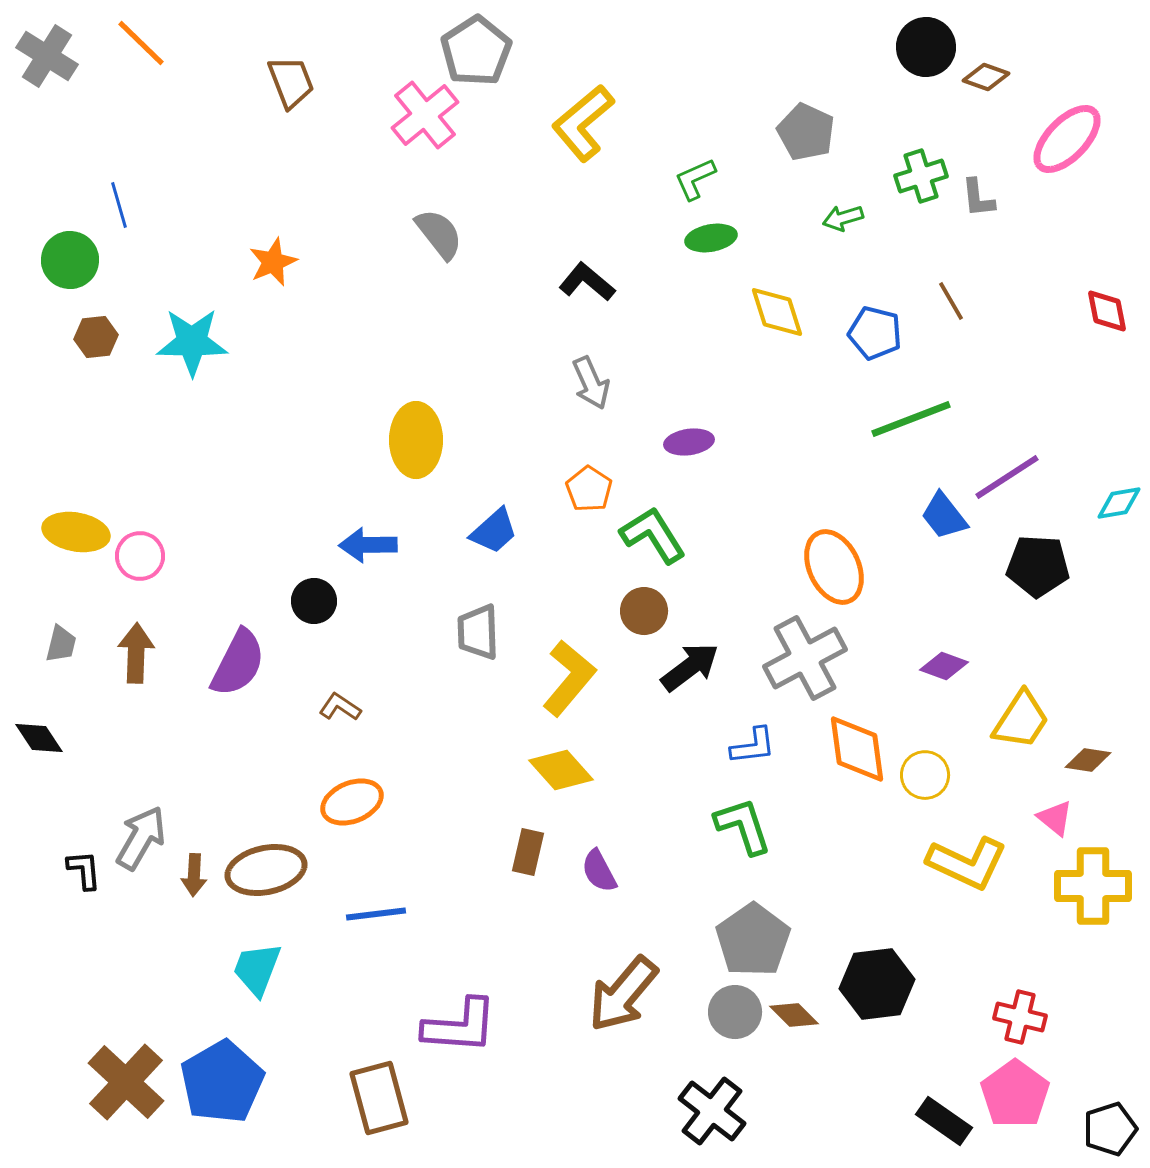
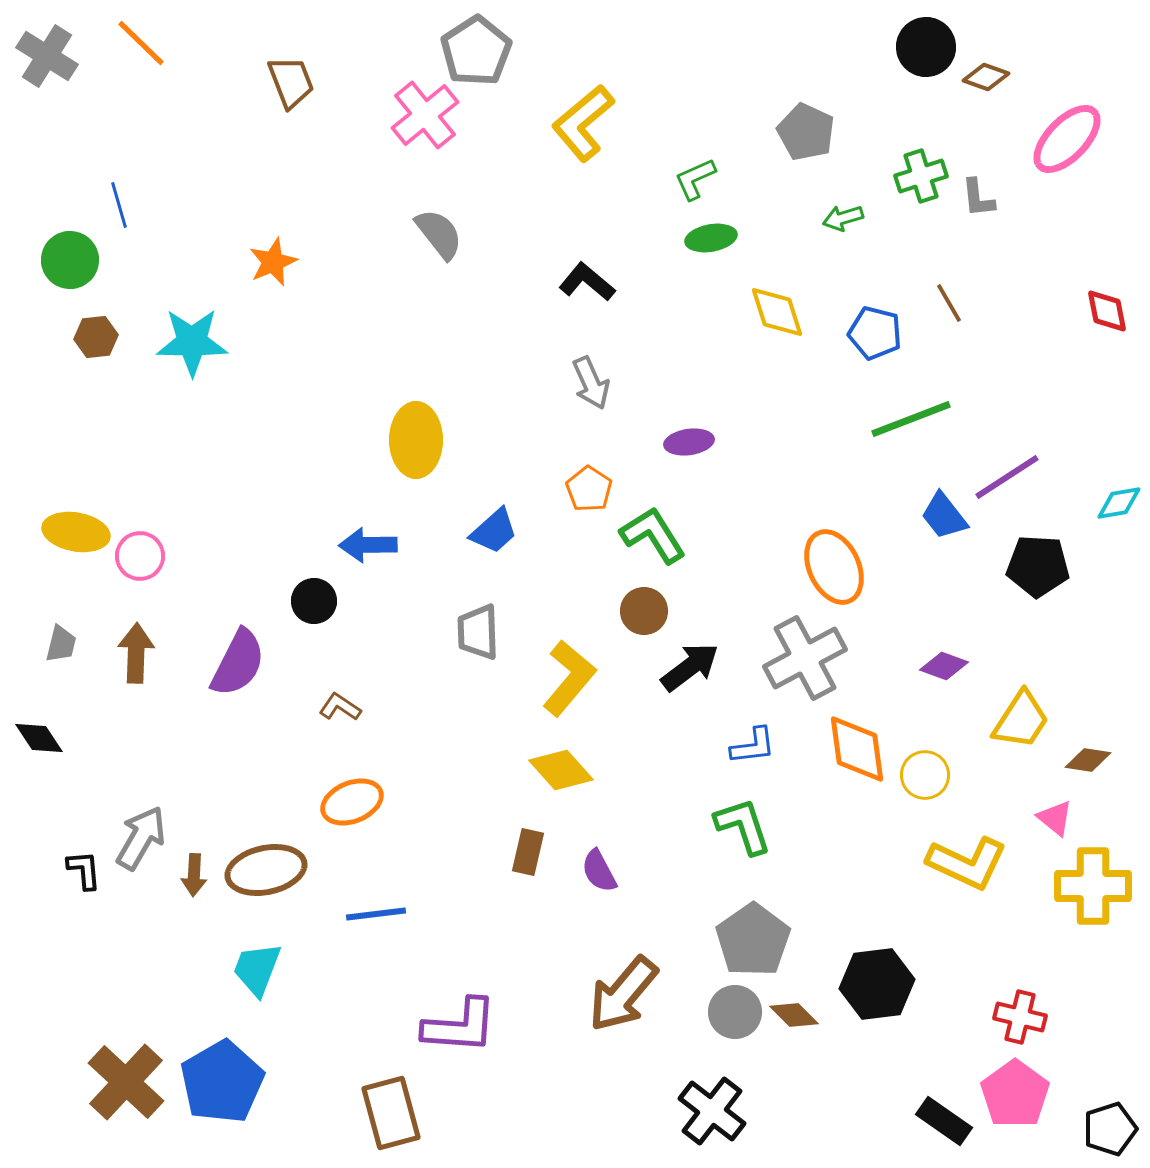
brown line at (951, 301): moved 2 px left, 2 px down
brown rectangle at (379, 1098): moved 12 px right, 15 px down
